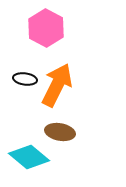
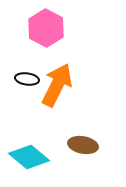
black ellipse: moved 2 px right
brown ellipse: moved 23 px right, 13 px down
